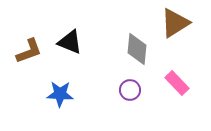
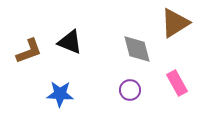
gray diamond: rotated 20 degrees counterclockwise
pink rectangle: rotated 15 degrees clockwise
